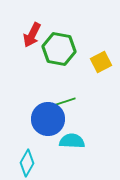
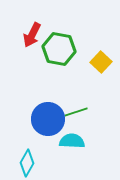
yellow square: rotated 20 degrees counterclockwise
green line: moved 12 px right, 10 px down
